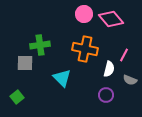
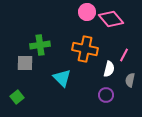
pink circle: moved 3 px right, 2 px up
gray semicircle: rotated 80 degrees clockwise
